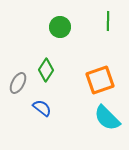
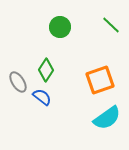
green line: moved 3 px right, 4 px down; rotated 48 degrees counterclockwise
gray ellipse: moved 1 px up; rotated 60 degrees counterclockwise
blue semicircle: moved 11 px up
cyan semicircle: rotated 80 degrees counterclockwise
